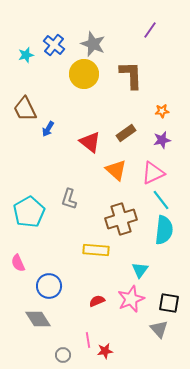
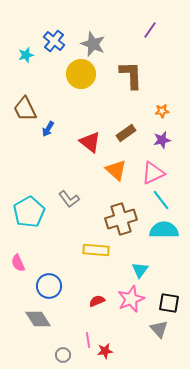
blue cross: moved 4 px up
yellow circle: moved 3 px left
gray L-shape: rotated 55 degrees counterclockwise
cyan semicircle: rotated 96 degrees counterclockwise
